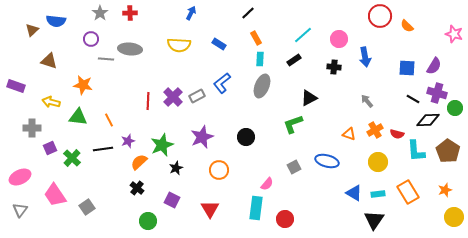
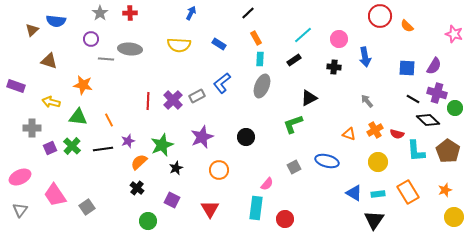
purple cross at (173, 97): moved 3 px down
black diamond at (428, 120): rotated 45 degrees clockwise
green cross at (72, 158): moved 12 px up
